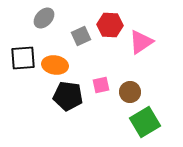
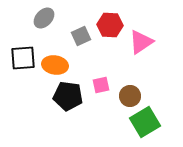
brown circle: moved 4 px down
